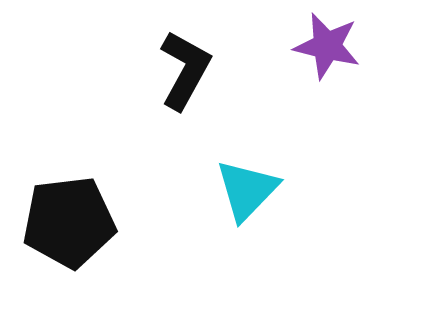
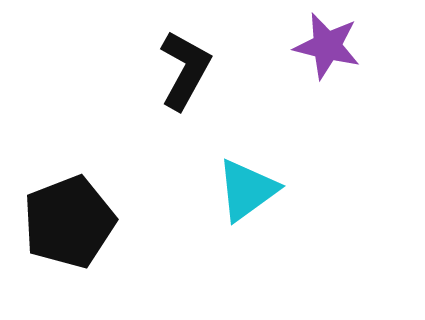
cyan triangle: rotated 10 degrees clockwise
black pentagon: rotated 14 degrees counterclockwise
